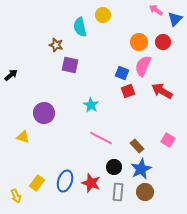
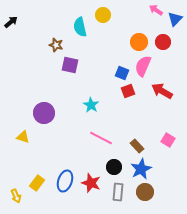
black arrow: moved 53 px up
